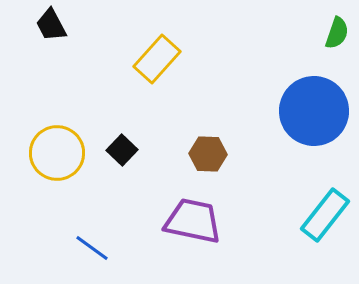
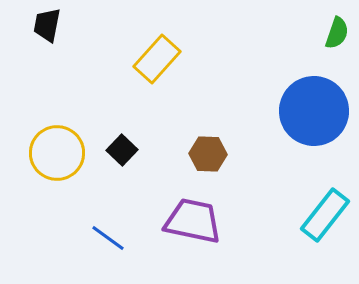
black trapezoid: moved 4 px left; rotated 39 degrees clockwise
blue line: moved 16 px right, 10 px up
